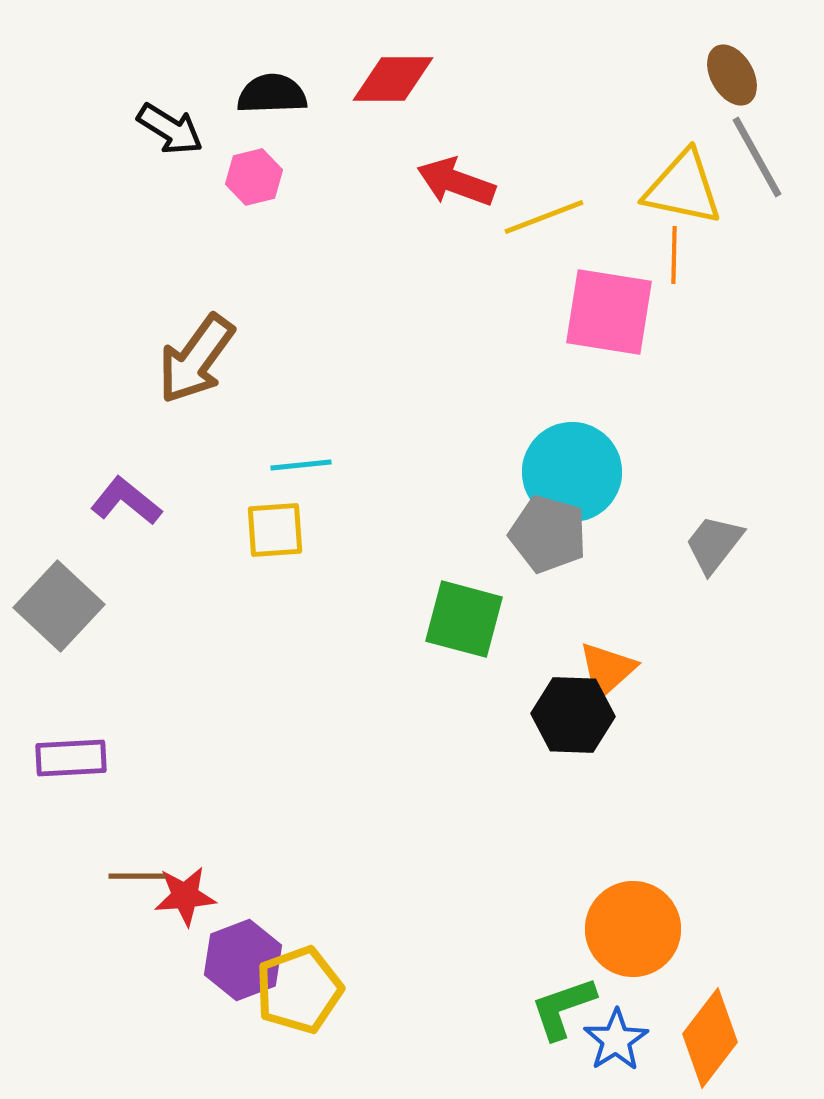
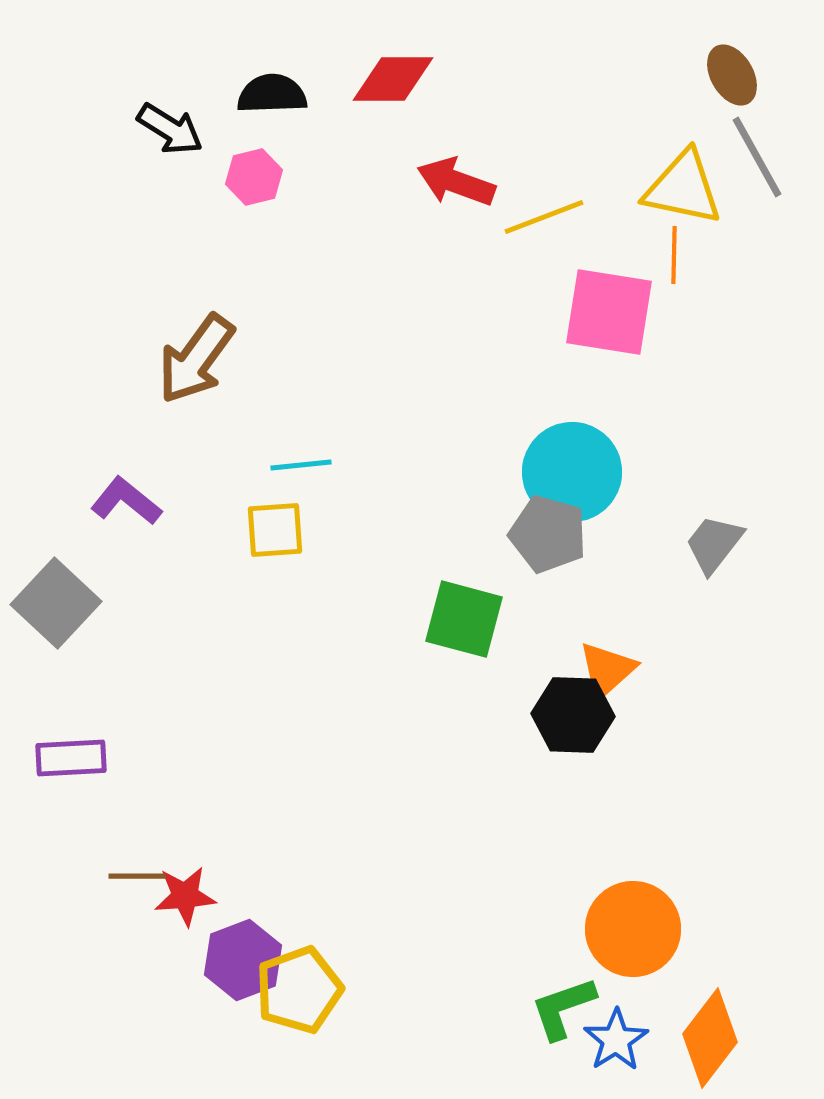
gray square: moved 3 px left, 3 px up
